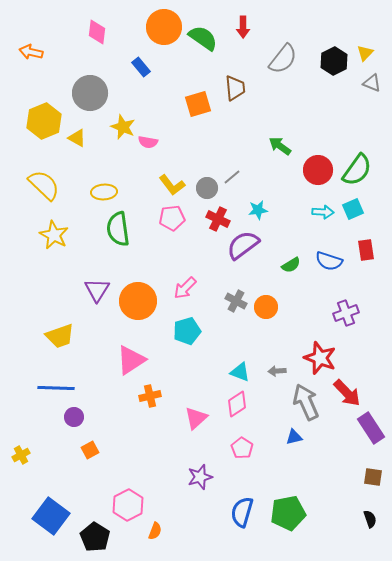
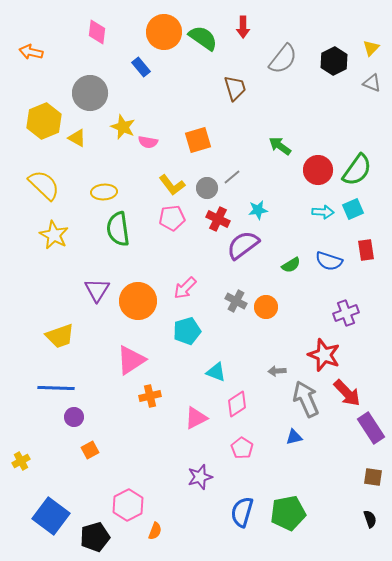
orange circle at (164, 27): moved 5 px down
yellow triangle at (365, 53): moved 6 px right, 5 px up
brown trapezoid at (235, 88): rotated 12 degrees counterclockwise
orange square at (198, 104): moved 36 px down
red star at (320, 358): moved 4 px right, 3 px up
cyan triangle at (240, 372): moved 24 px left
gray arrow at (306, 402): moved 3 px up
pink triangle at (196, 418): rotated 15 degrees clockwise
yellow cross at (21, 455): moved 6 px down
black pentagon at (95, 537): rotated 24 degrees clockwise
